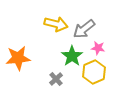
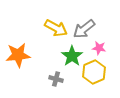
yellow arrow: moved 4 px down; rotated 15 degrees clockwise
pink star: moved 1 px right
orange star: moved 3 px up
gray cross: rotated 32 degrees counterclockwise
